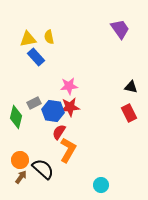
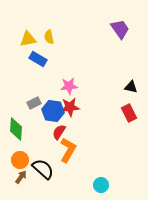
blue rectangle: moved 2 px right, 2 px down; rotated 18 degrees counterclockwise
green diamond: moved 12 px down; rotated 10 degrees counterclockwise
